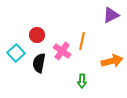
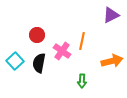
cyan square: moved 1 px left, 8 px down
